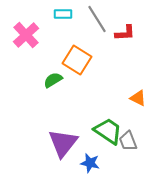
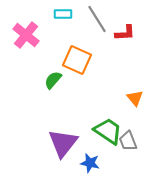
pink cross: rotated 8 degrees counterclockwise
orange square: rotated 8 degrees counterclockwise
green semicircle: rotated 18 degrees counterclockwise
orange triangle: moved 3 px left; rotated 24 degrees clockwise
